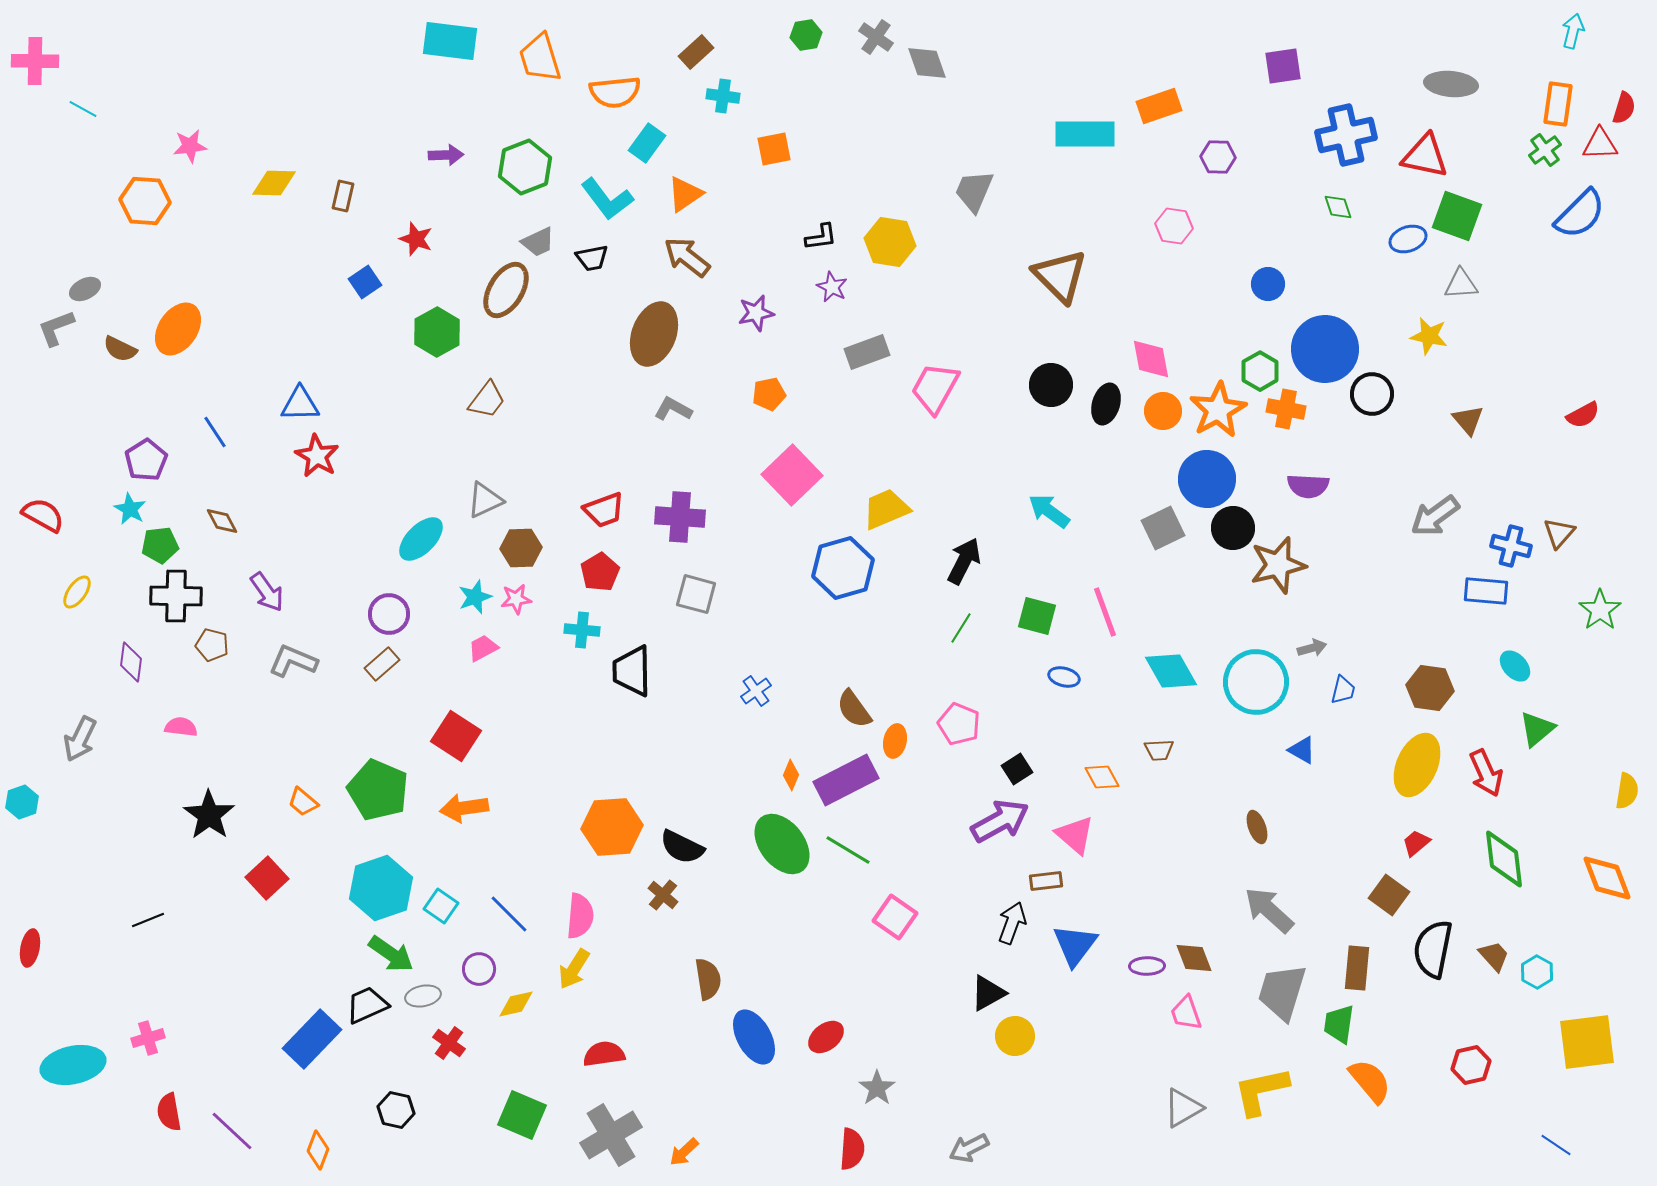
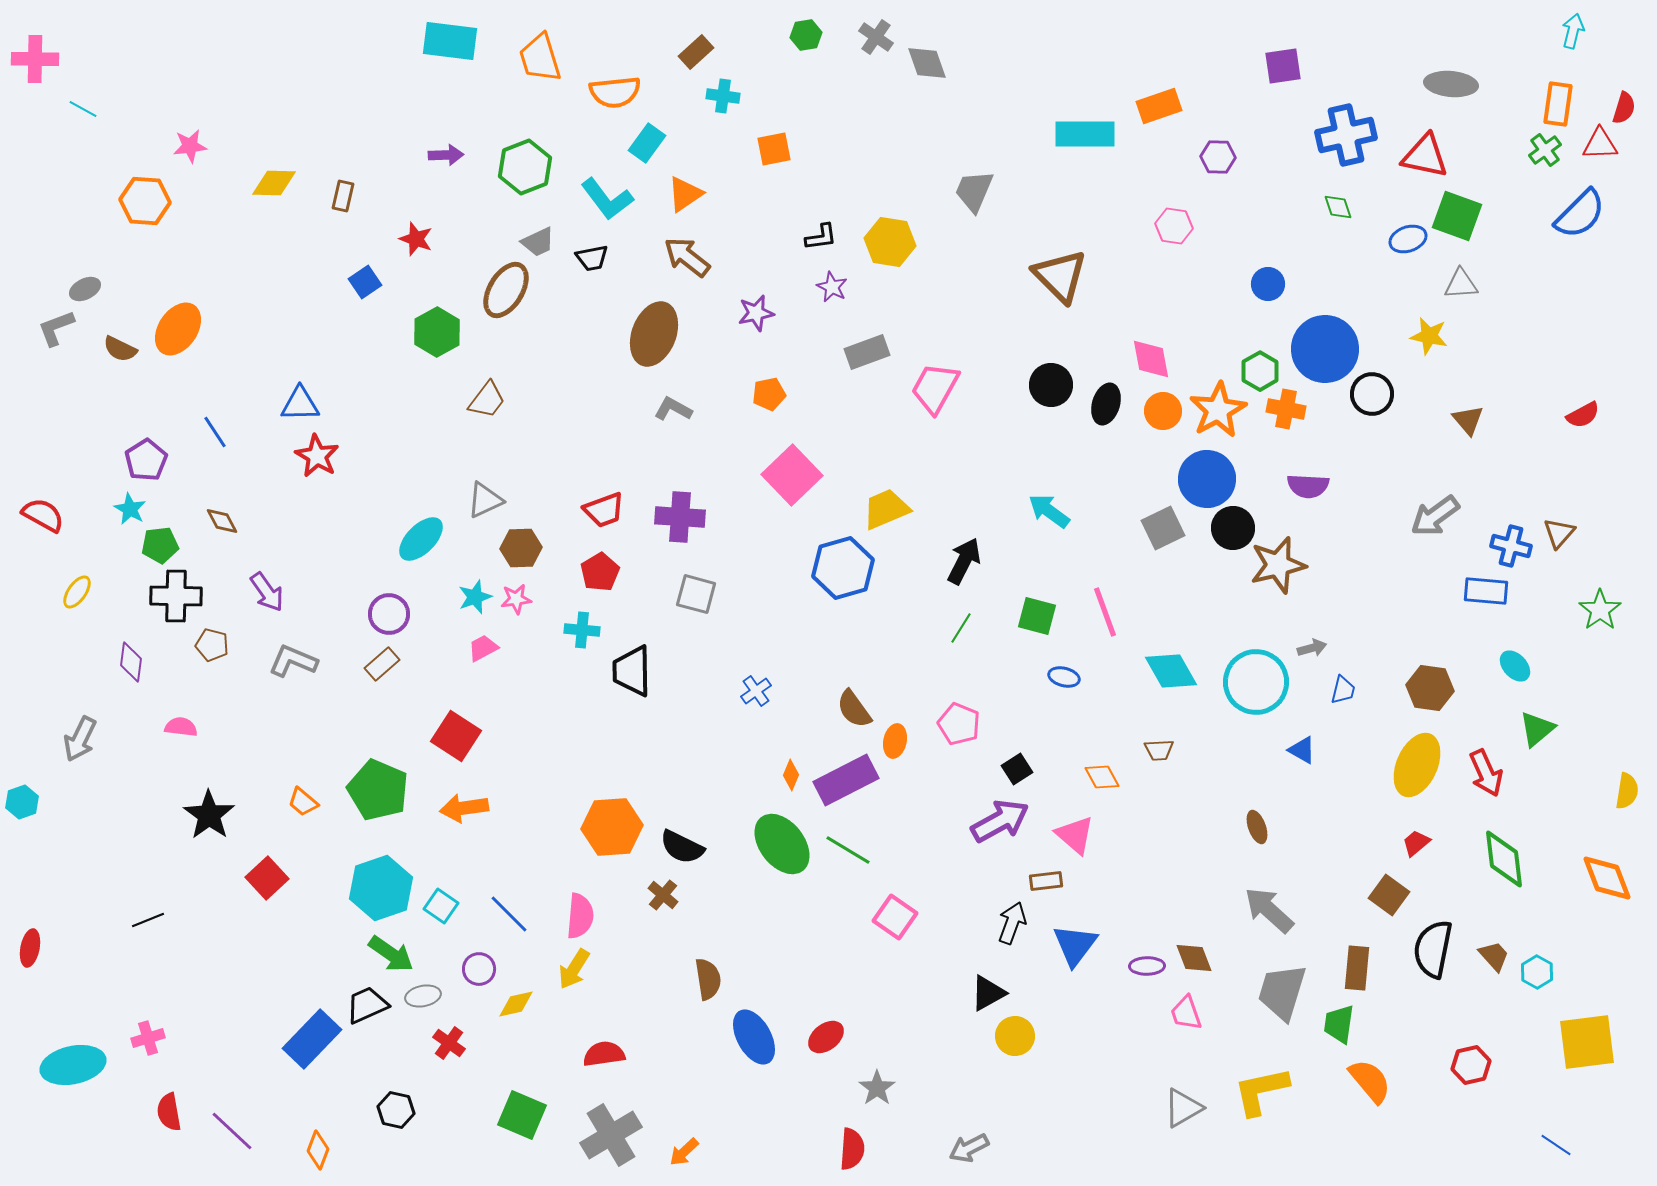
pink cross at (35, 61): moved 2 px up
